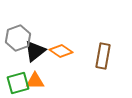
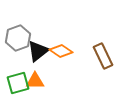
black triangle: moved 3 px right
brown rectangle: rotated 35 degrees counterclockwise
